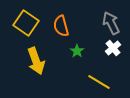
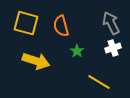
yellow square: rotated 20 degrees counterclockwise
white cross: rotated 21 degrees clockwise
yellow arrow: rotated 52 degrees counterclockwise
